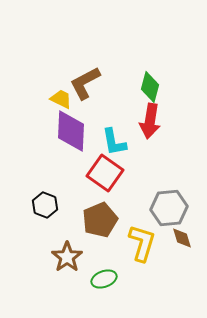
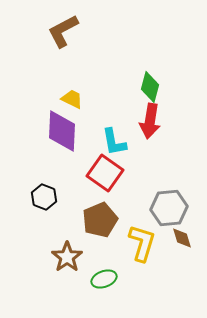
brown L-shape: moved 22 px left, 52 px up
yellow trapezoid: moved 11 px right
purple diamond: moved 9 px left
black hexagon: moved 1 px left, 8 px up
